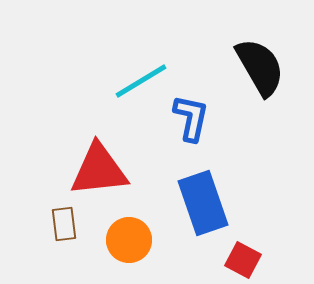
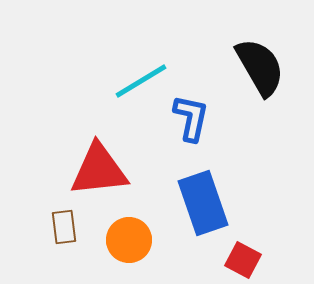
brown rectangle: moved 3 px down
